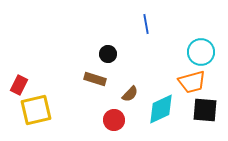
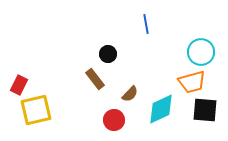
brown rectangle: rotated 35 degrees clockwise
